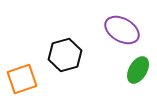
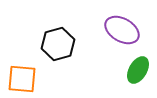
black hexagon: moved 7 px left, 11 px up
orange square: rotated 24 degrees clockwise
